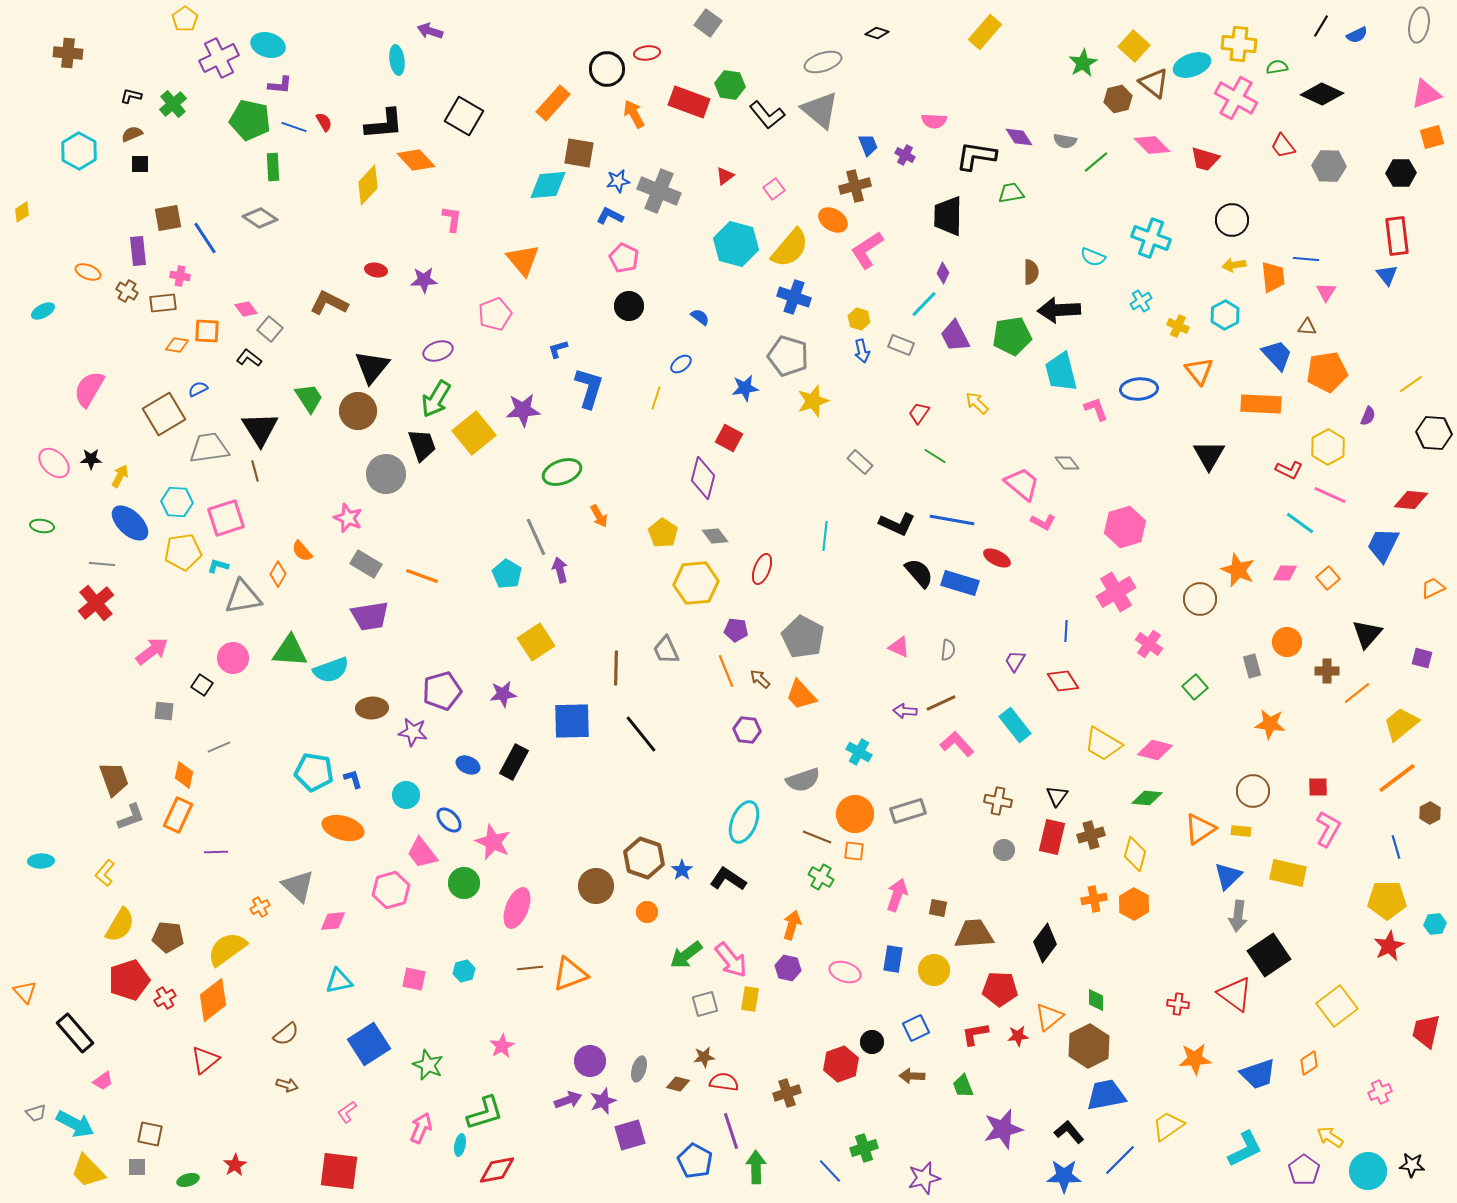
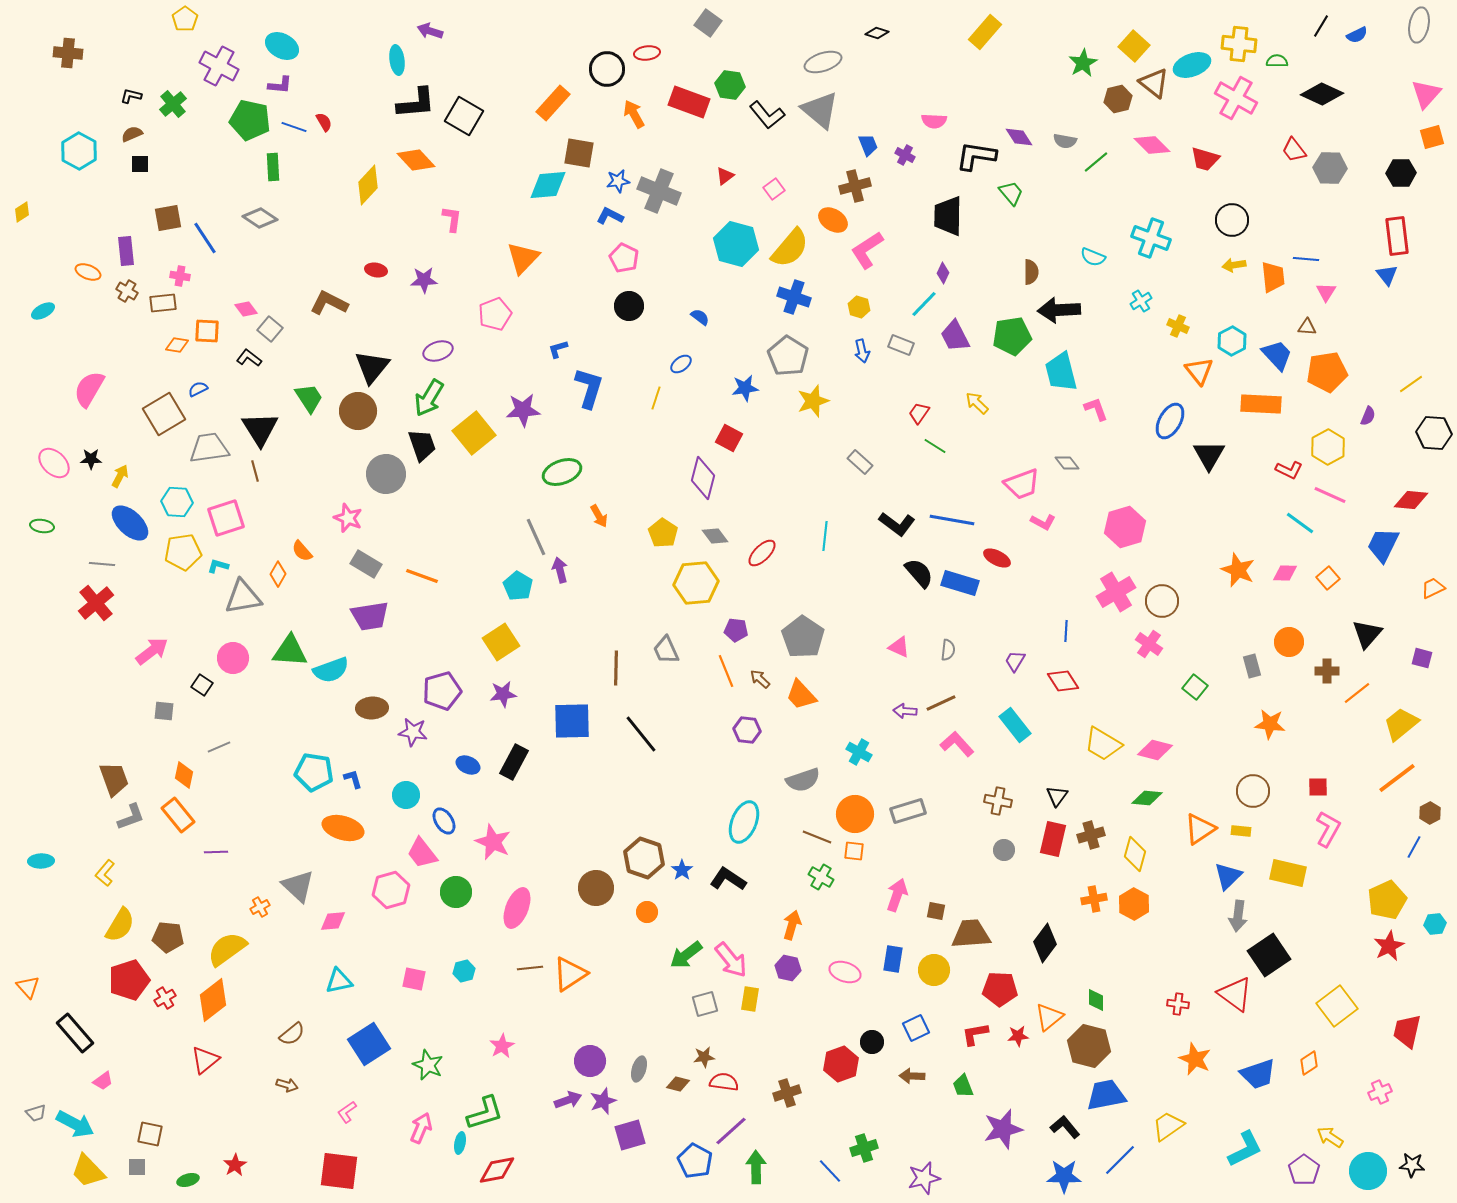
cyan ellipse at (268, 45): moved 14 px right, 1 px down; rotated 12 degrees clockwise
purple cross at (219, 58): moved 8 px down; rotated 36 degrees counterclockwise
green semicircle at (1277, 67): moved 6 px up; rotated 10 degrees clockwise
pink triangle at (1426, 94): rotated 28 degrees counterclockwise
black L-shape at (384, 124): moved 32 px right, 21 px up
red trapezoid at (1283, 146): moved 11 px right, 4 px down
gray hexagon at (1329, 166): moved 1 px right, 2 px down
green trapezoid at (1011, 193): rotated 60 degrees clockwise
purple rectangle at (138, 251): moved 12 px left
orange triangle at (523, 260): moved 2 px up; rotated 24 degrees clockwise
cyan hexagon at (1225, 315): moved 7 px right, 26 px down
yellow hexagon at (859, 319): moved 12 px up
gray pentagon at (788, 356): rotated 15 degrees clockwise
blue ellipse at (1139, 389): moved 31 px right, 32 px down; rotated 57 degrees counterclockwise
green arrow at (436, 399): moved 7 px left, 1 px up
green line at (935, 456): moved 10 px up
pink trapezoid at (1022, 484): rotated 120 degrees clockwise
black L-shape at (897, 524): rotated 12 degrees clockwise
red ellipse at (762, 569): moved 16 px up; rotated 24 degrees clockwise
cyan pentagon at (507, 574): moved 11 px right, 12 px down
brown circle at (1200, 599): moved 38 px left, 2 px down
gray pentagon at (803, 637): rotated 6 degrees clockwise
yellow square at (536, 642): moved 35 px left
orange circle at (1287, 642): moved 2 px right
green square at (1195, 687): rotated 10 degrees counterclockwise
orange rectangle at (178, 815): rotated 64 degrees counterclockwise
blue ellipse at (449, 820): moved 5 px left, 1 px down; rotated 12 degrees clockwise
red rectangle at (1052, 837): moved 1 px right, 2 px down
blue line at (1396, 847): moved 18 px right; rotated 45 degrees clockwise
green circle at (464, 883): moved 8 px left, 9 px down
brown circle at (596, 886): moved 2 px down
yellow pentagon at (1387, 900): rotated 24 degrees counterclockwise
brown square at (938, 908): moved 2 px left, 3 px down
brown trapezoid at (974, 934): moved 3 px left
orange triangle at (570, 974): rotated 12 degrees counterclockwise
orange triangle at (25, 992): moved 3 px right, 5 px up
red trapezoid at (1426, 1031): moved 19 px left
brown semicircle at (286, 1034): moved 6 px right
brown hexagon at (1089, 1046): rotated 18 degrees counterclockwise
orange star at (1195, 1059): rotated 28 degrees clockwise
purple line at (731, 1131): rotated 66 degrees clockwise
black L-shape at (1069, 1132): moved 4 px left, 5 px up
cyan ellipse at (460, 1145): moved 2 px up
